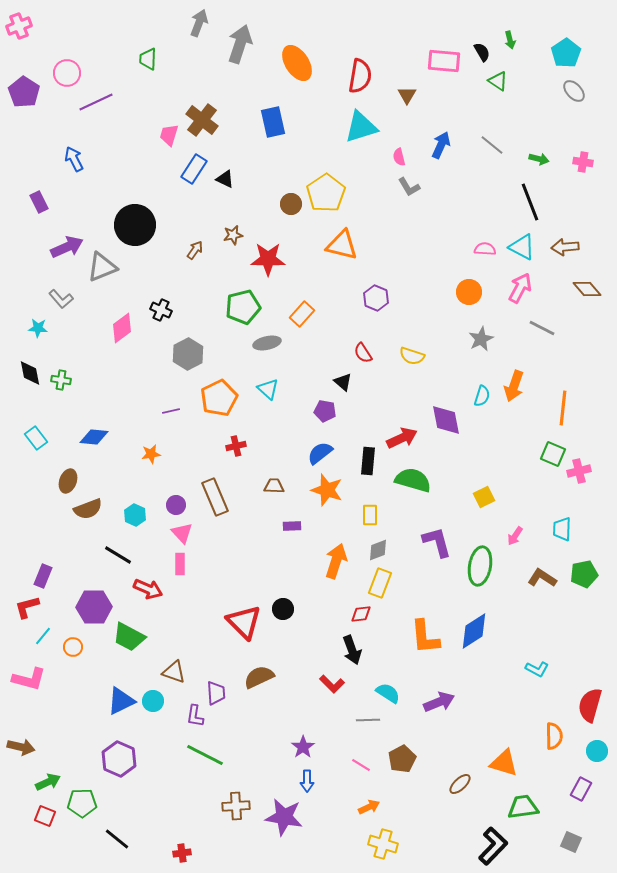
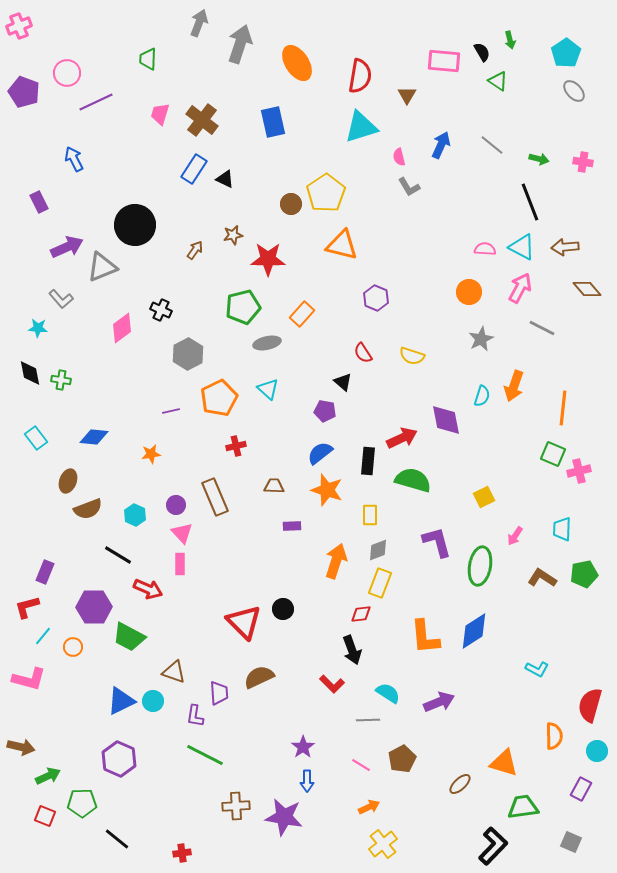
purple pentagon at (24, 92): rotated 12 degrees counterclockwise
pink trapezoid at (169, 135): moved 9 px left, 21 px up
purple rectangle at (43, 576): moved 2 px right, 4 px up
purple trapezoid at (216, 693): moved 3 px right
green arrow at (48, 782): moved 6 px up
yellow cross at (383, 844): rotated 36 degrees clockwise
